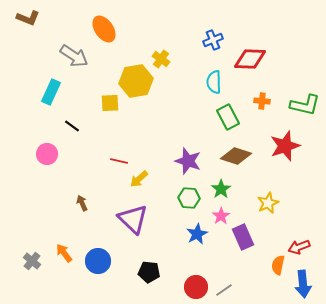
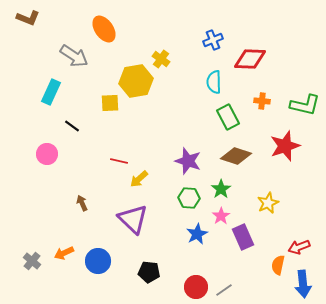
orange arrow: rotated 78 degrees counterclockwise
